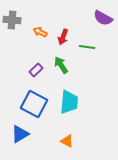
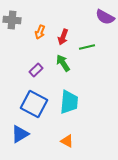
purple semicircle: moved 2 px right, 1 px up
orange arrow: rotated 96 degrees counterclockwise
green line: rotated 21 degrees counterclockwise
green arrow: moved 2 px right, 2 px up
